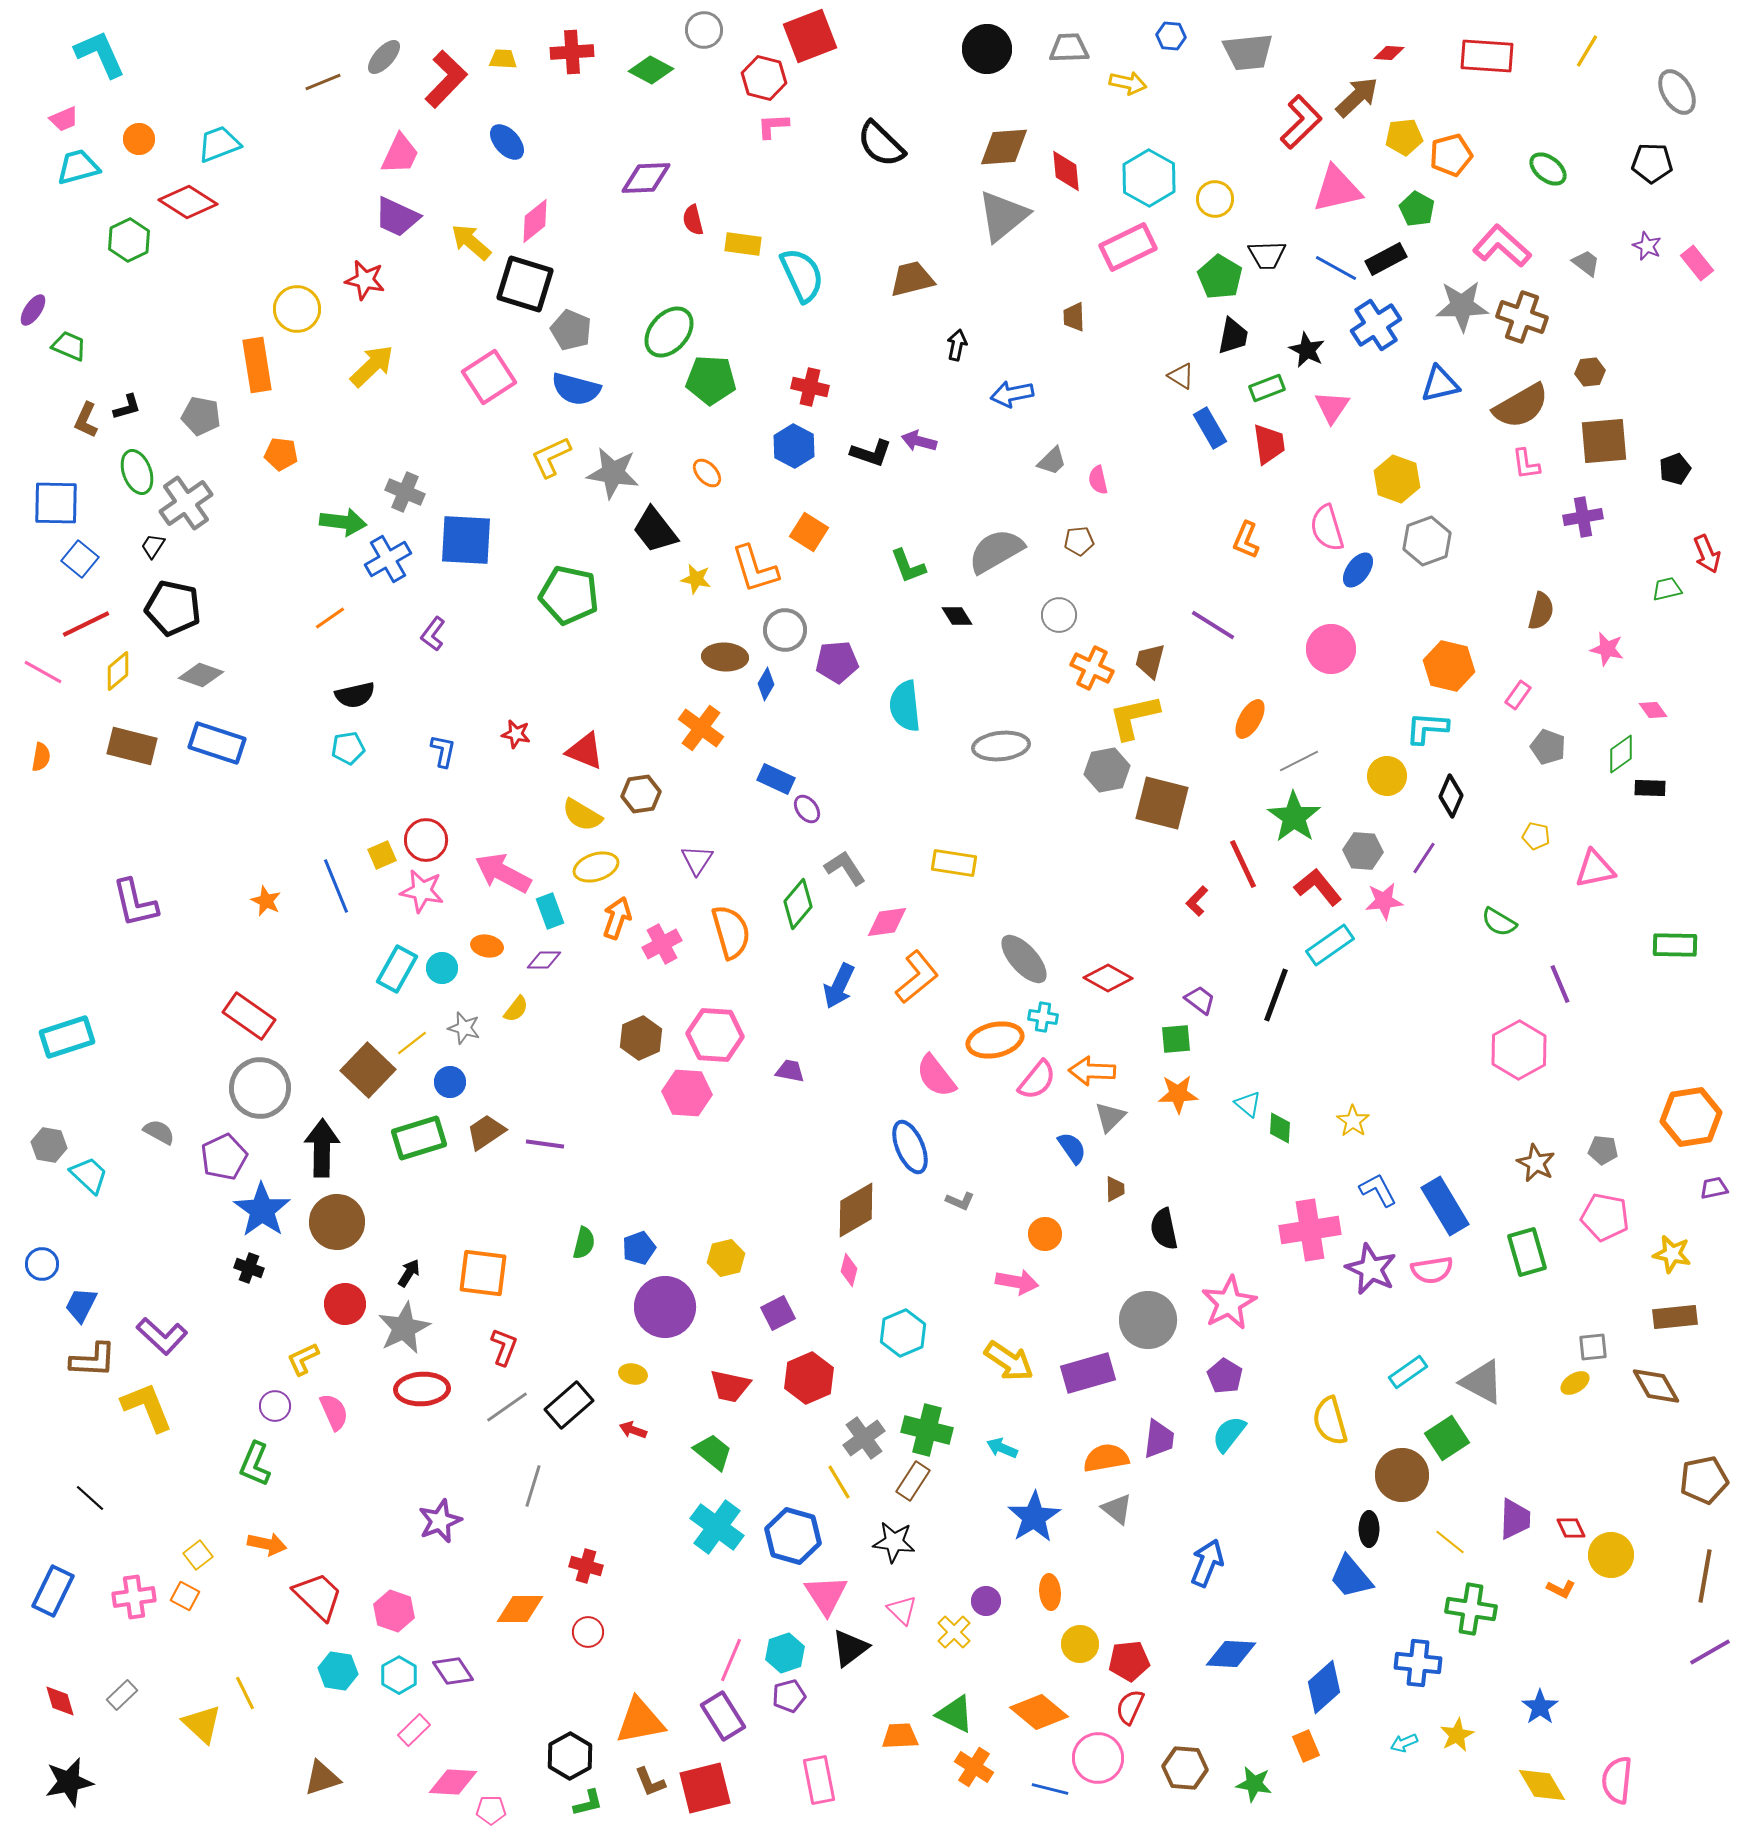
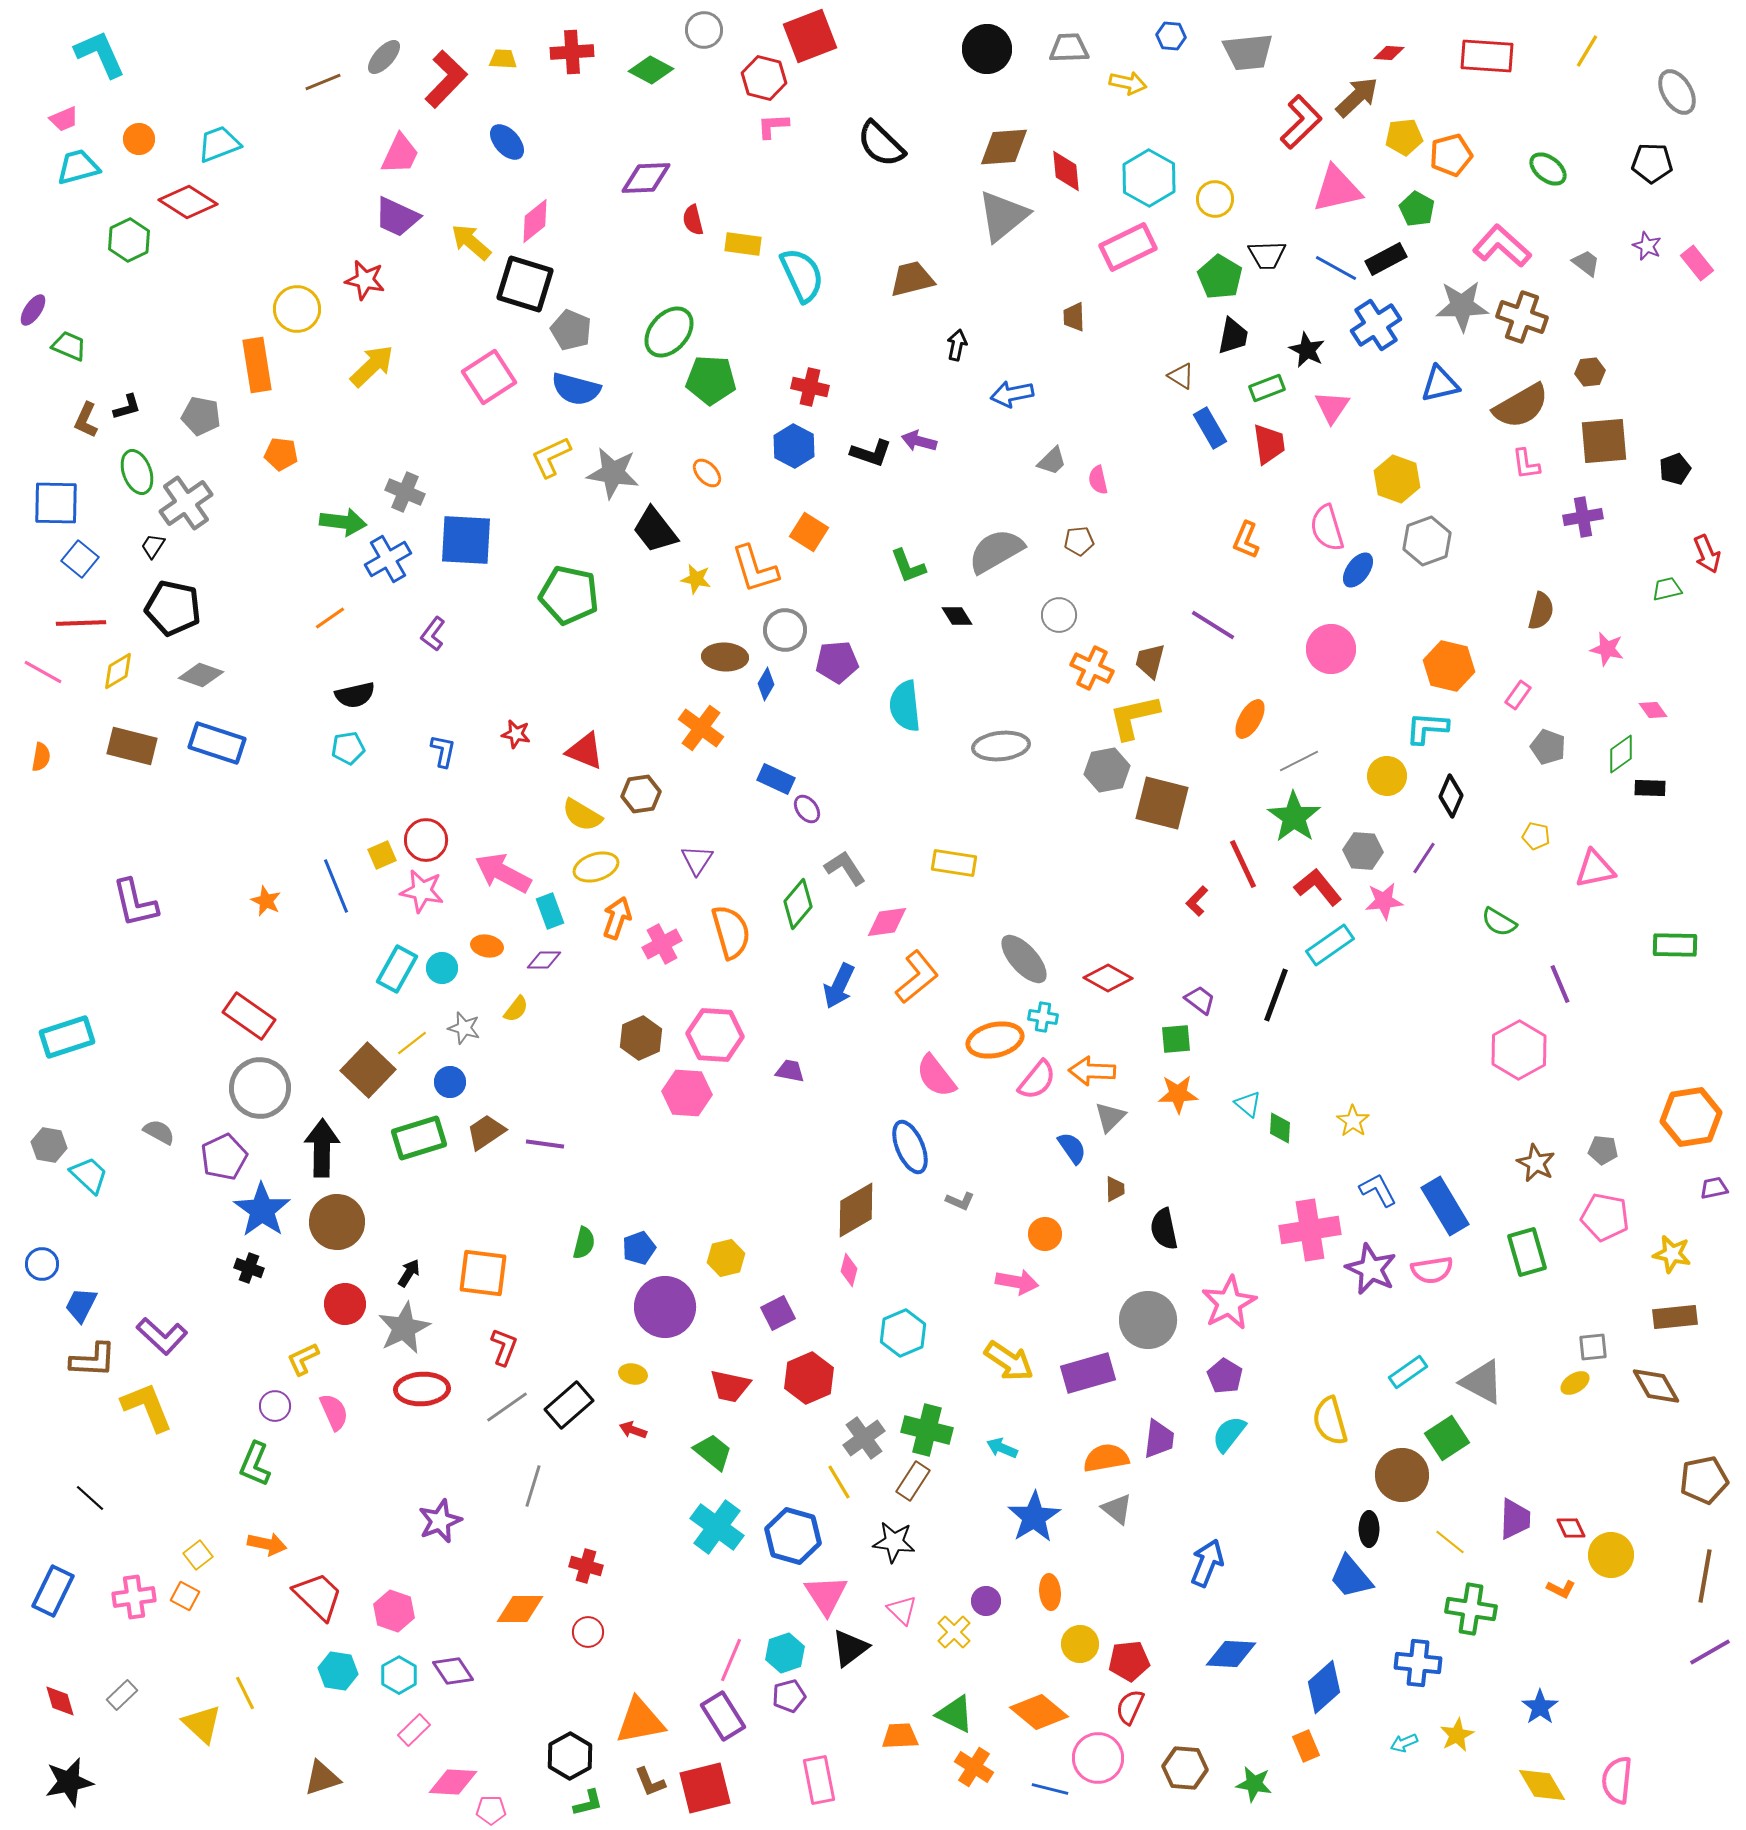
red line at (86, 624): moved 5 px left, 1 px up; rotated 24 degrees clockwise
yellow diamond at (118, 671): rotated 9 degrees clockwise
